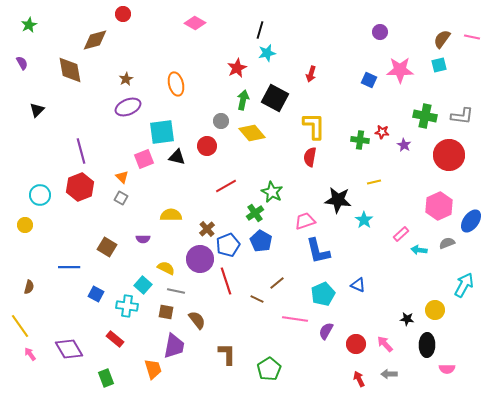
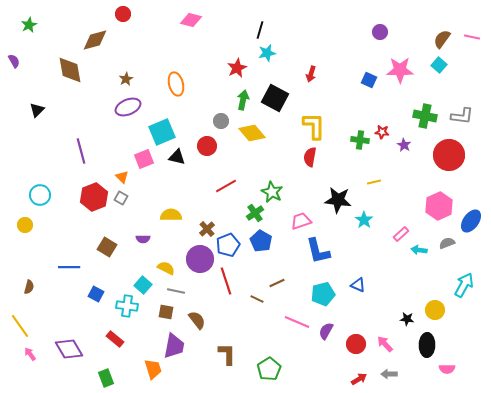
pink diamond at (195, 23): moved 4 px left, 3 px up; rotated 15 degrees counterclockwise
purple semicircle at (22, 63): moved 8 px left, 2 px up
cyan square at (439, 65): rotated 35 degrees counterclockwise
cyan square at (162, 132): rotated 16 degrees counterclockwise
red hexagon at (80, 187): moved 14 px right, 10 px down
pink trapezoid at (305, 221): moved 4 px left
brown line at (277, 283): rotated 14 degrees clockwise
cyan pentagon at (323, 294): rotated 10 degrees clockwise
pink line at (295, 319): moved 2 px right, 3 px down; rotated 15 degrees clockwise
red arrow at (359, 379): rotated 84 degrees clockwise
